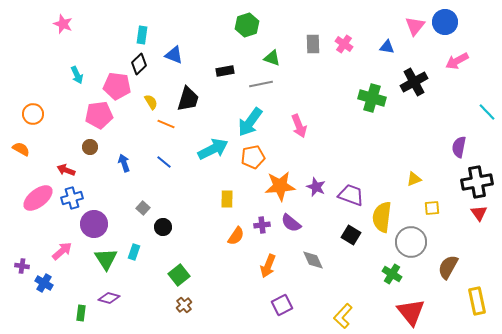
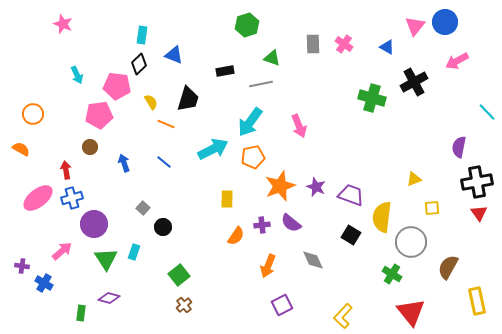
blue triangle at (387, 47): rotated 21 degrees clockwise
red arrow at (66, 170): rotated 60 degrees clockwise
orange star at (280, 186): rotated 16 degrees counterclockwise
